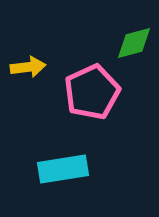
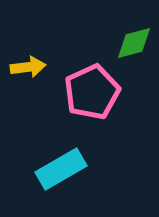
cyan rectangle: moved 2 px left; rotated 21 degrees counterclockwise
